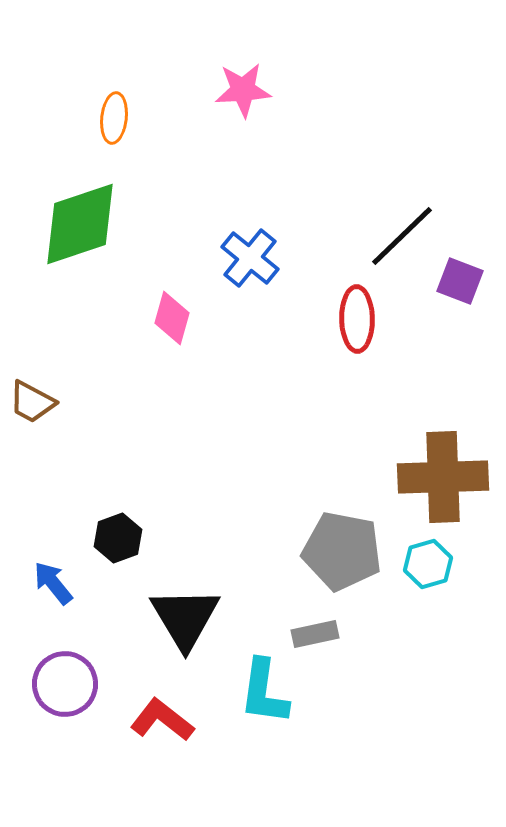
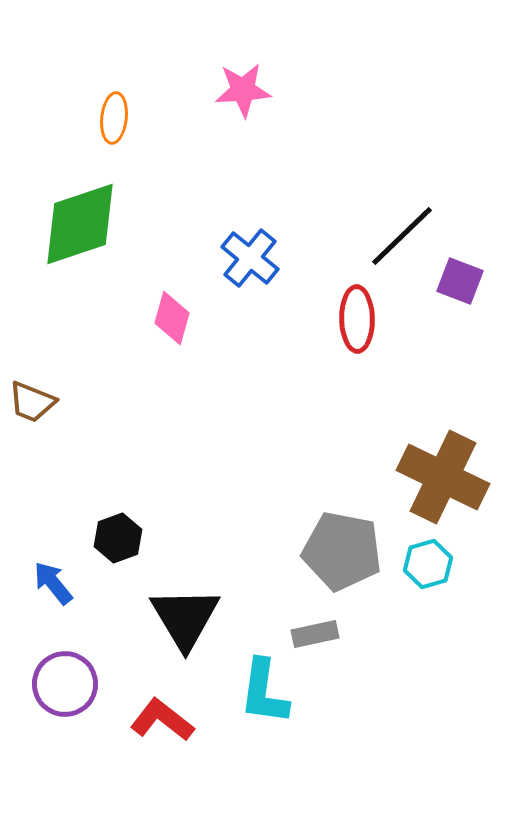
brown trapezoid: rotated 6 degrees counterclockwise
brown cross: rotated 28 degrees clockwise
